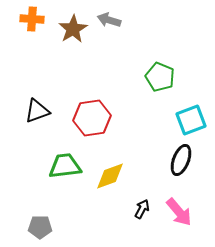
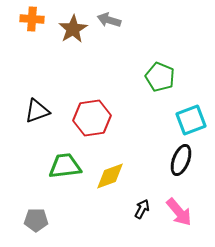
gray pentagon: moved 4 px left, 7 px up
